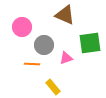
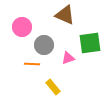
pink triangle: moved 2 px right
